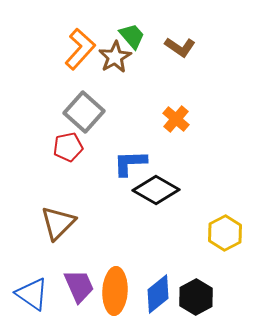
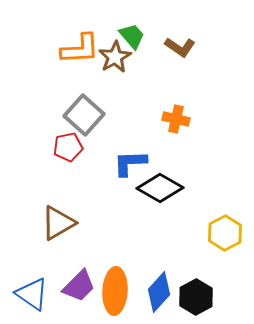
orange L-shape: rotated 45 degrees clockwise
gray square: moved 3 px down
orange cross: rotated 28 degrees counterclockwise
black diamond: moved 4 px right, 2 px up
brown triangle: rotated 15 degrees clockwise
purple trapezoid: rotated 69 degrees clockwise
blue diamond: moved 1 px right, 2 px up; rotated 9 degrees counterclockwise
